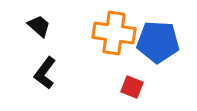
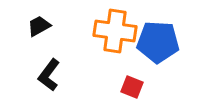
black trapezoid: rotated 70 degrees counterclockwise
orange cross: moved 1 px right, 2 px up
black L-shape: moved 4 px right, 2 px down
